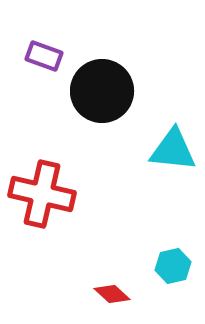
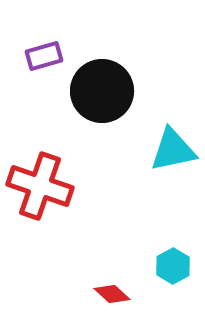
purple rectangle: rotated 36 degrees counterclockwise
cyan triangle: rotated 18 degrees counterclockwise
red cross: moved 2 px left, 8 px up; rotated 6 degrees clockwise
cyan hexagon: rotated 16 degrees counterclockwise
